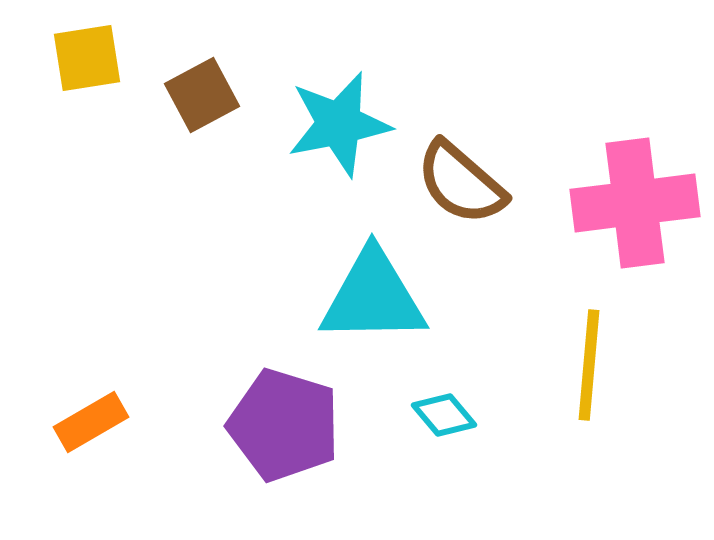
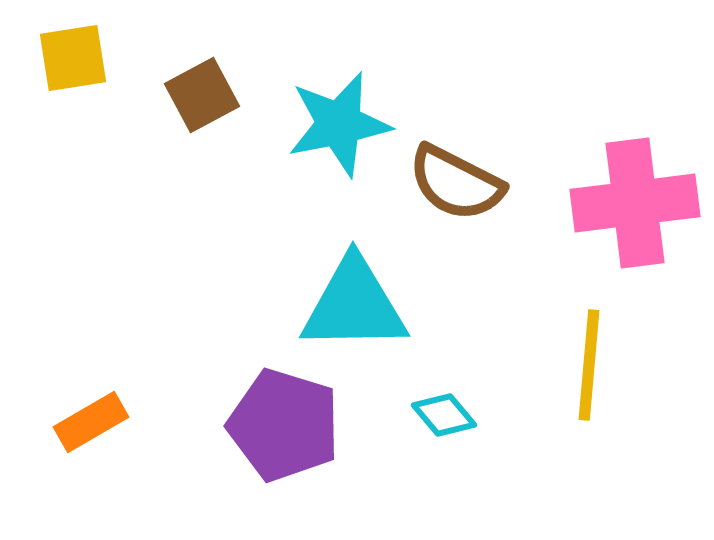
yellow square: moved 14 px left
brown semicircle: moved 5 px left; rotated 14 degrees counterclockwise
cyan triangle: moved 19 px left, 8 px down
